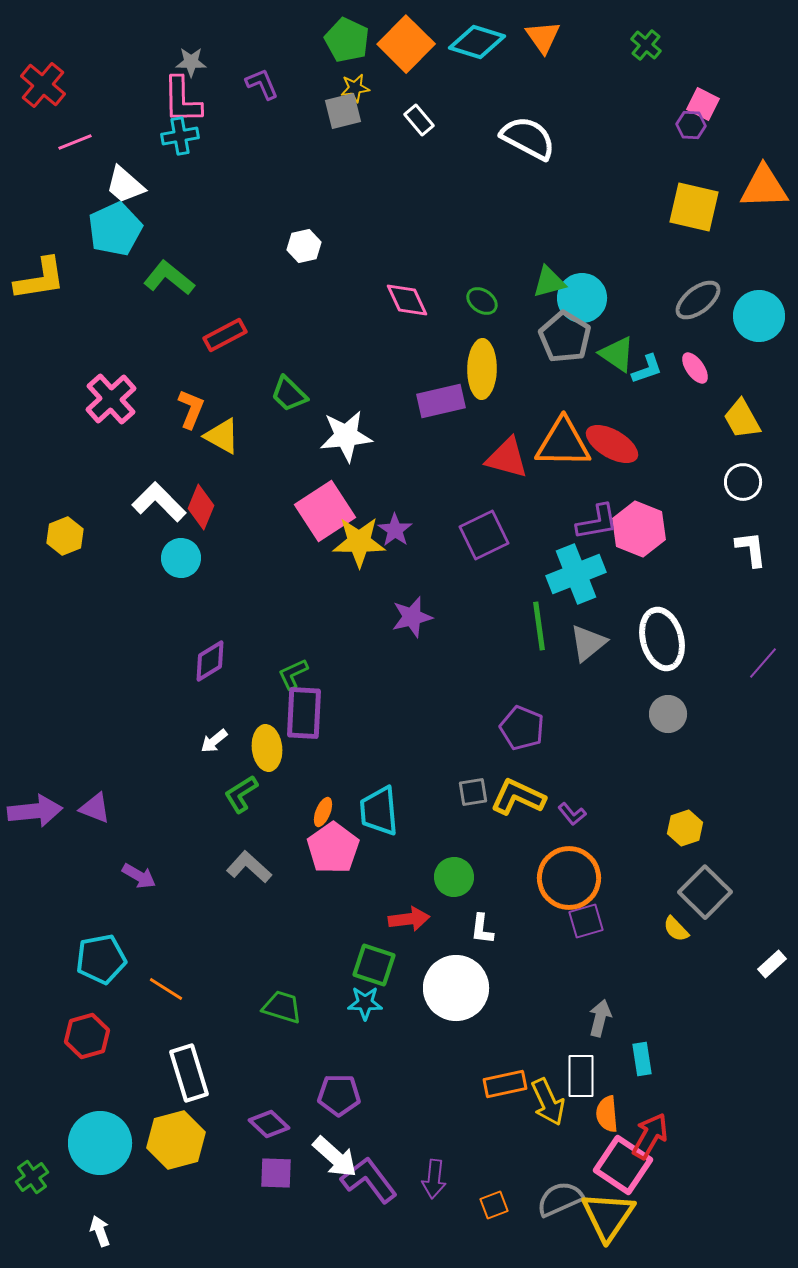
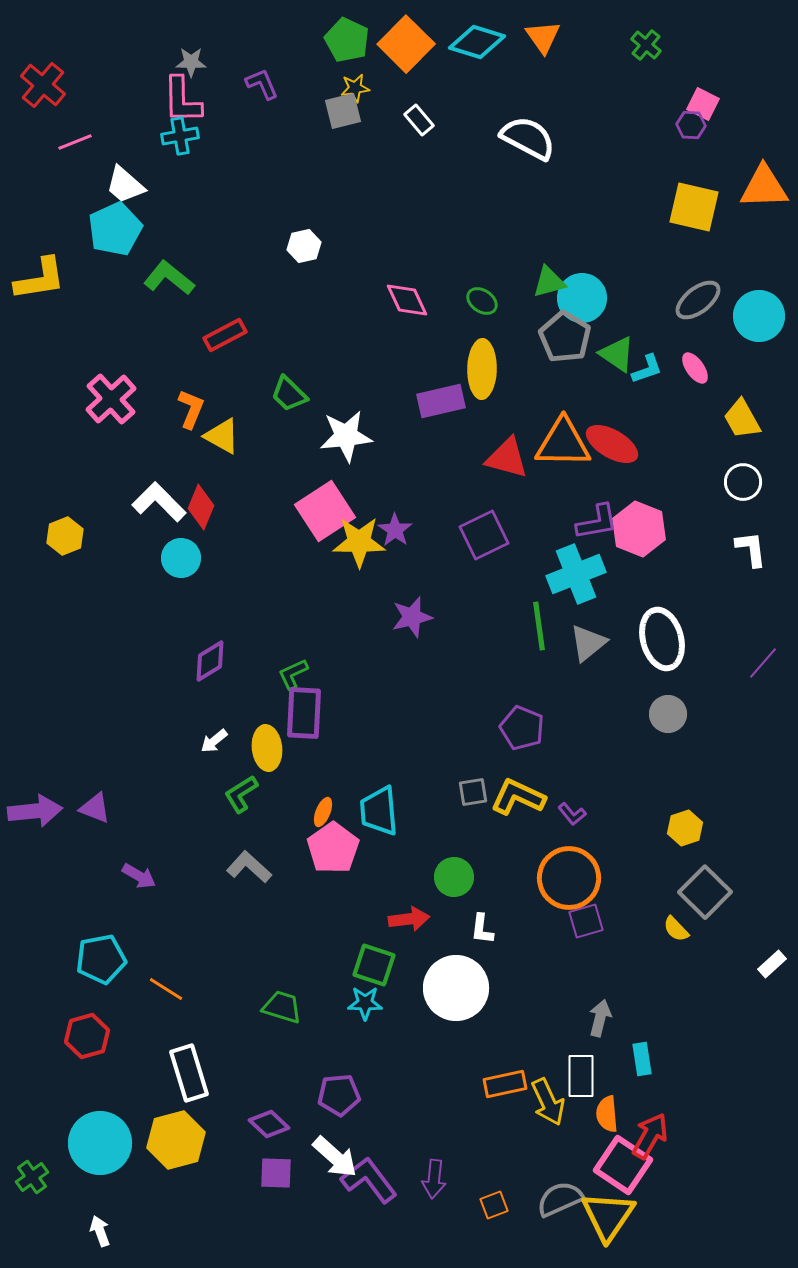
purple pentagon at (339, 1095): rotated 6 degrees counterclockwise
